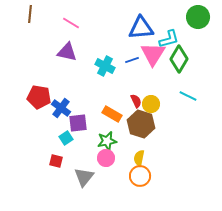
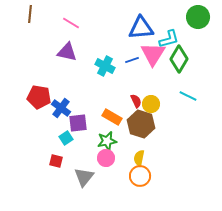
orange rectangle: moved 3 px down
